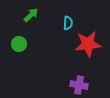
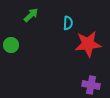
green circle: moved 8 px left, 1 px down
purple cross: moved 12 px right
